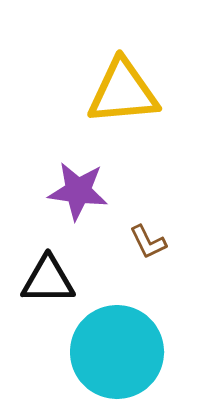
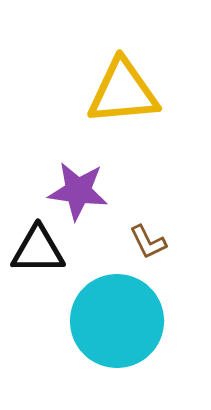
black triangle: moved 10 px left, 30 px up
cyan circle: moved 31 px up
